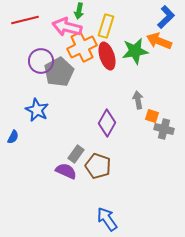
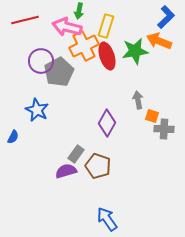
orange cross: moved 2 px right, 1 px up
gray cross: rotated 12 degrees counterclockwise
purple semicircle: rotated 40 degrees counterclockwise
